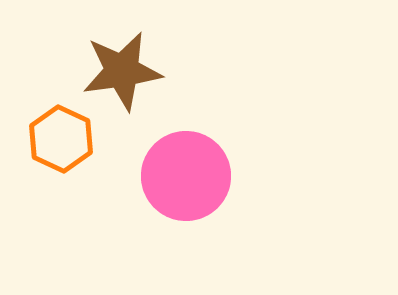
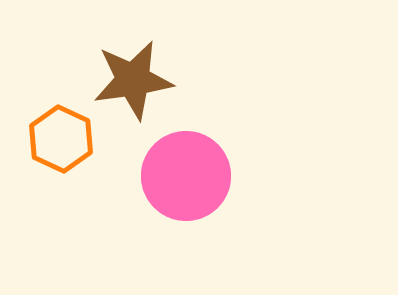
brown star: moved 11 px right, 9 px down
